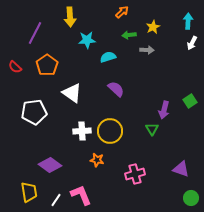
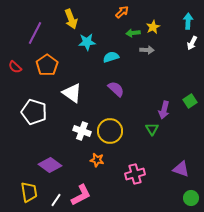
yellow arrow: moved 1 px right, 2 px down; rotated 18 degrees counterclockwise
green arrow: moved 4 px right, 2 px up
cyan star: moved 2 px down
cyan semicircle: moved 3 px right
white pentagon: rotated 25 degrees clockwise
white cross: rotated 24 degrees clockwise
pink L-shape: rotated 85 degrees clockwise
